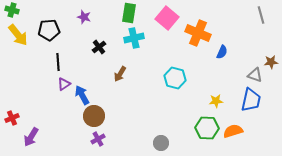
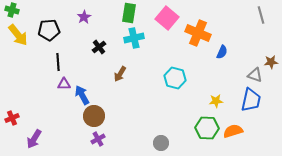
purple star: rotated 24 degrees clockwise
purple triangle: rotated 32 degrees clockwise
purple arrow: moved 3 px right, 2 px down
